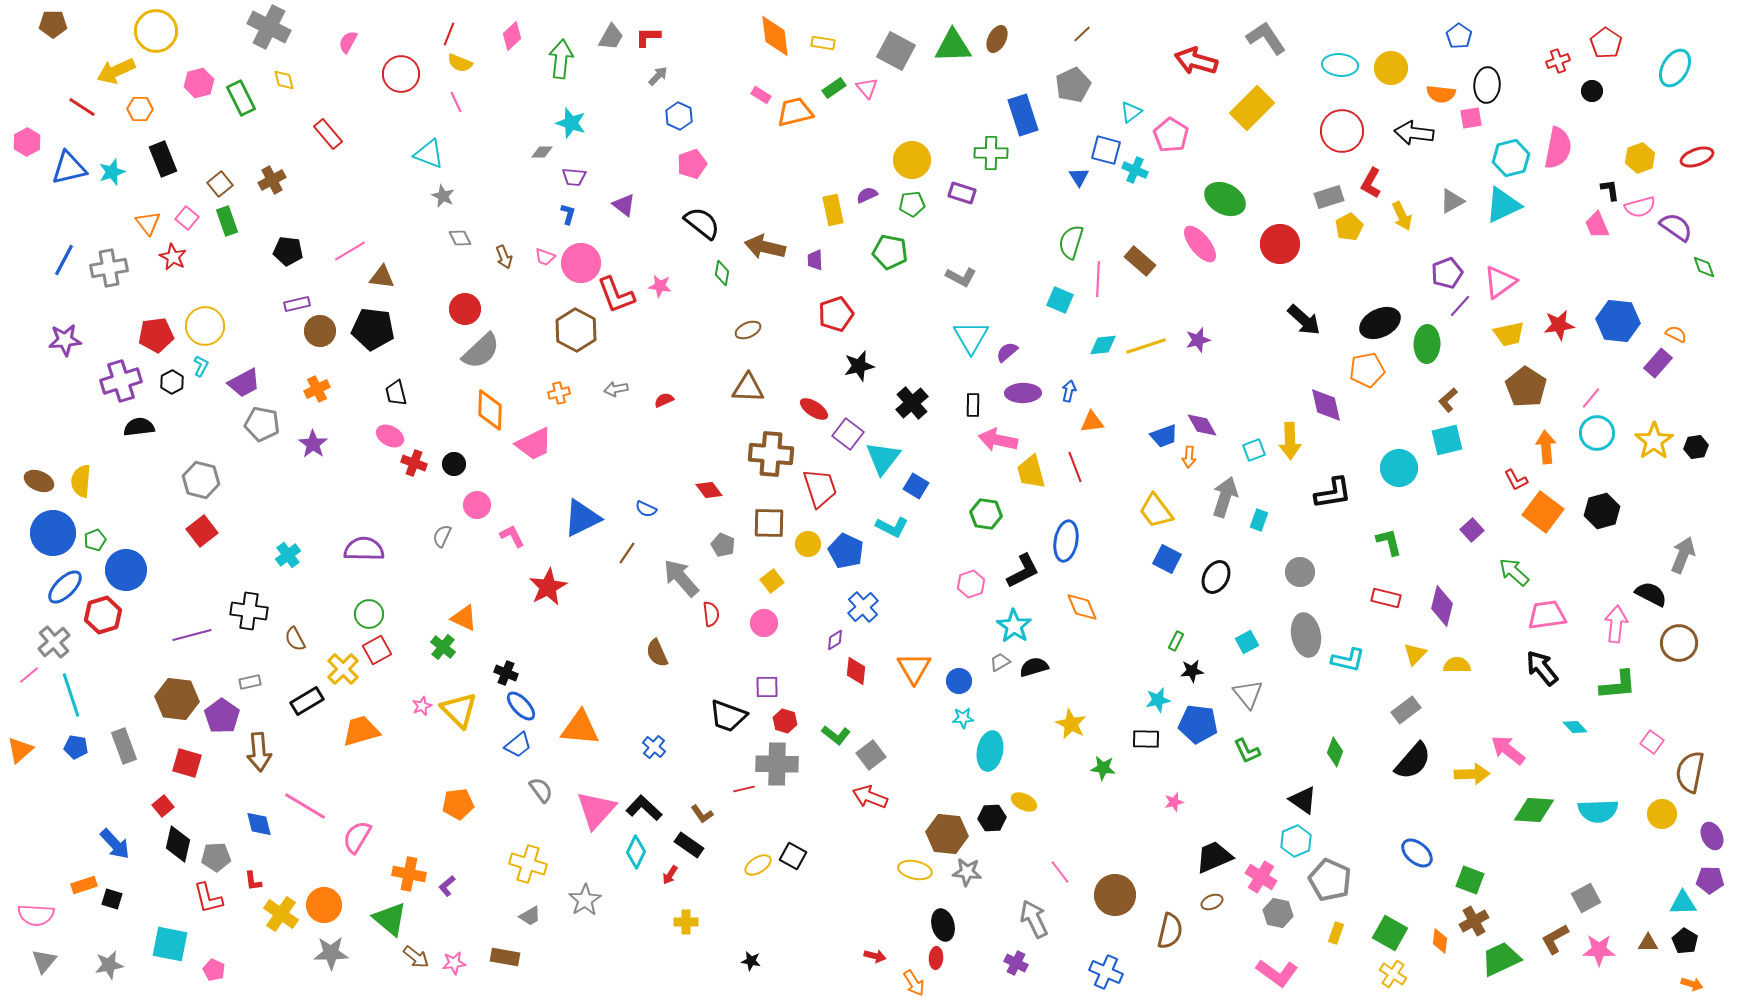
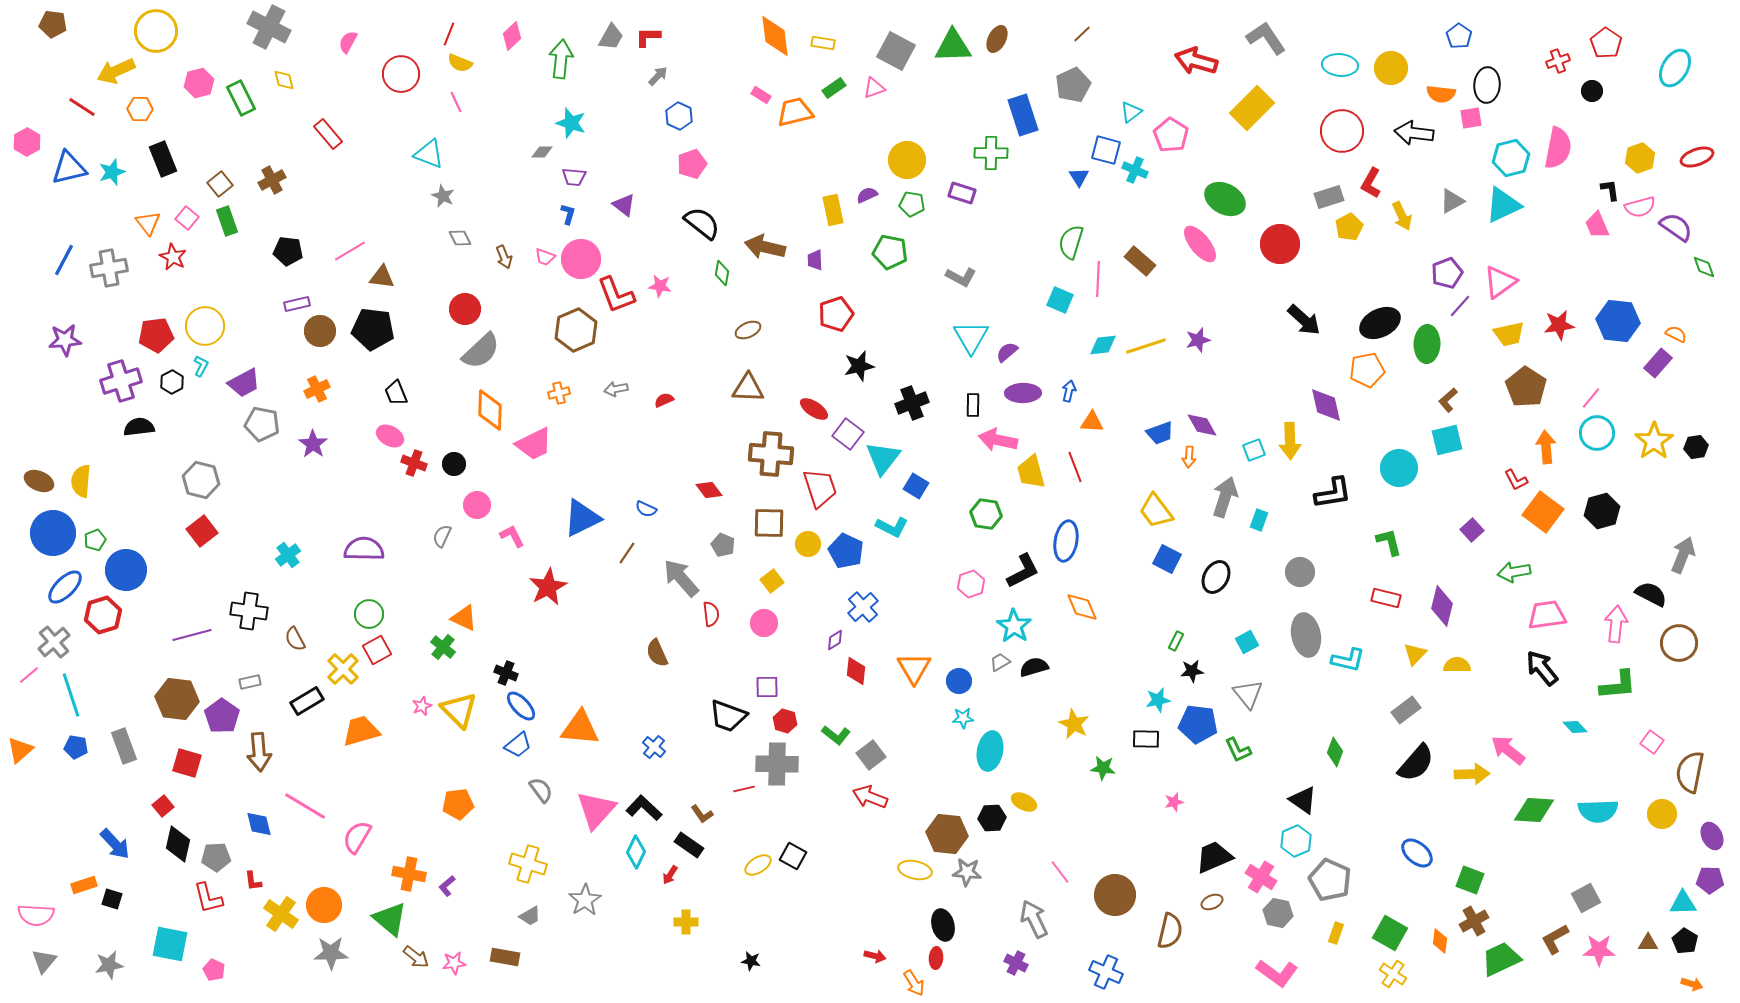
brown pentagon at (53, 24): rotated 8 degrees clockwise
pink triangle at (867, 88): moved 7 px right; rotated 50 degrees clockwise
yellow circle at (912, 160): moved 5 px left
green pentagon at (912, 204): rotated 15 degrees clockwise
pink circle at (581, 263): moved 4 px up
brown hexagon at (576, 330): rotated 9 degrees clockwise
black trapezoid at (396, 393): rotated 8 degrees counterclockwise
black cross at (912, 403): rotated 20 degrees clockwise
orange triangle at (1092, 422): rotated 10 degrees clockwise
blue trapezoid at (1164, 436): moved 4 px left, 3 px up
green arrow at (1514, 572): rotated 52 degrees counterclockwise
yellow star at (1071, 724): moved 3 px right
green L-shape at (1247, 751): moved 9 px left, 1 px up
black semicircle at (1413, 761): moved 3 px right, 2 px down
